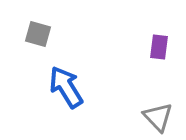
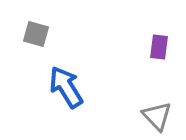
gray square: moved 2 px left
gray triangle: moved 1 px left, 1 px up
